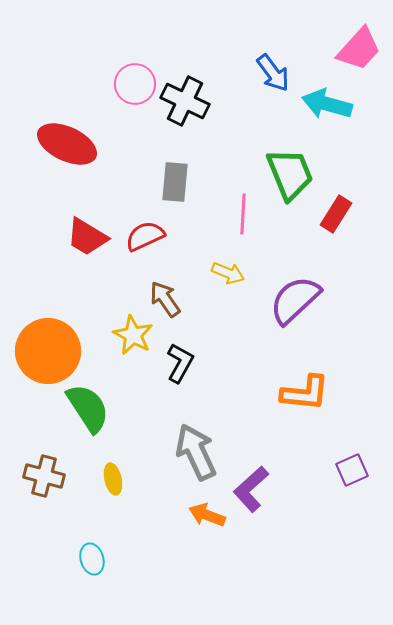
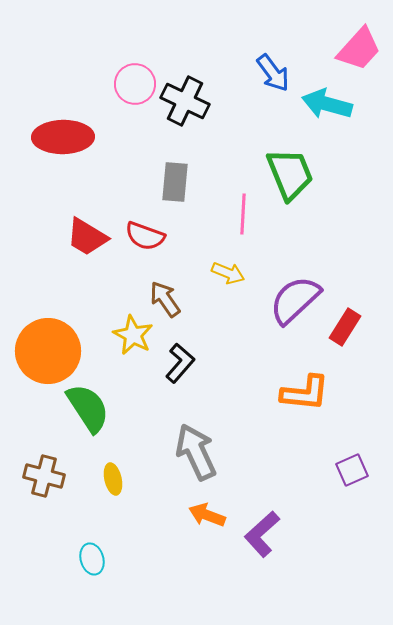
red ellipse: moved 4 px left, 7 px up; rotated 26 degrees counterclockwise
red rectangle: moved 9 px right, 113 px down
red semicircle: rotated 135 degrees counterclockwise
black L-shape: rotated 12 degrees clockwise
purple L-shape: moved 11 px right, 45 px down
